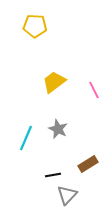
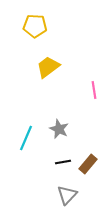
yellow trapezoid: moved 6 px left, 15 px up
pink line: rotated 18 degrees clockwise
gray star: moved 1 px right
brown rectangle: rotated 18 degrees counterclockwise
black line: moved 10 px right, 13 px up
